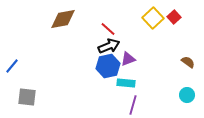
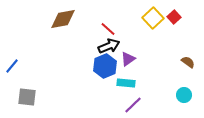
purple triangle: rotated 14 degrees counterclockwise
blue hexagon: moved 3 px left; rotated 10 degrees counterclockwise
cyan circle: moved 3 px left
purple line: rotated 30 degrees clockwise
